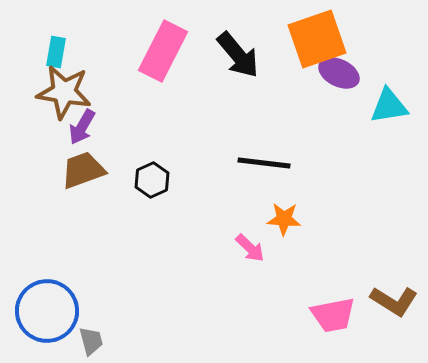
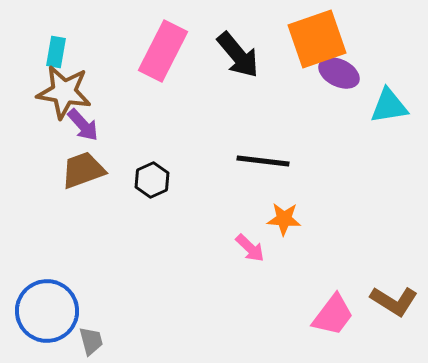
purple arrow: moved 1 px right, 2 px up; rotated 72 degrees counterclockwise
black line: moved 1 px left, 2 px up
pink trapezoid: rotated 42 degrees counterclockwise
